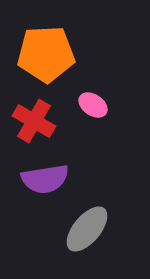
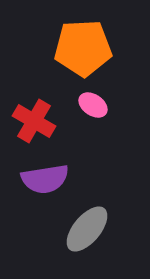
orange pentagon: moved 37 px right, 6 px up
